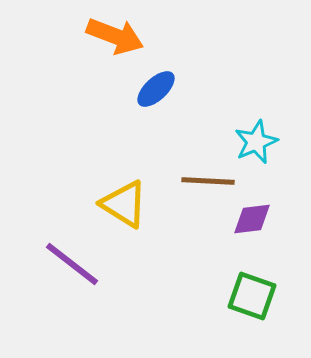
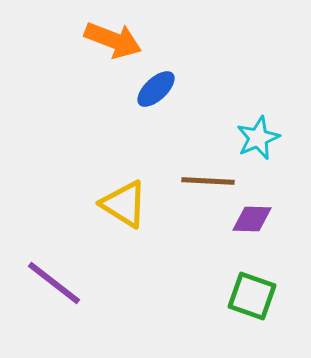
orange arrow: moved 2 px left, 4 px down
cyan star: moved 2 px right, 4 px up
purple diamond: rotated 9 degrees clockwise
purple line: moved 18 px left, 19 px down
